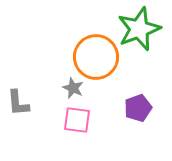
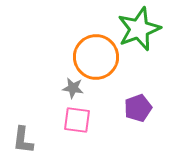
gray star: rotated 15 degrees counterclockwise
gray L-shape: moved 5 px right, 37 px down; rotated 12 degrees clockwise
